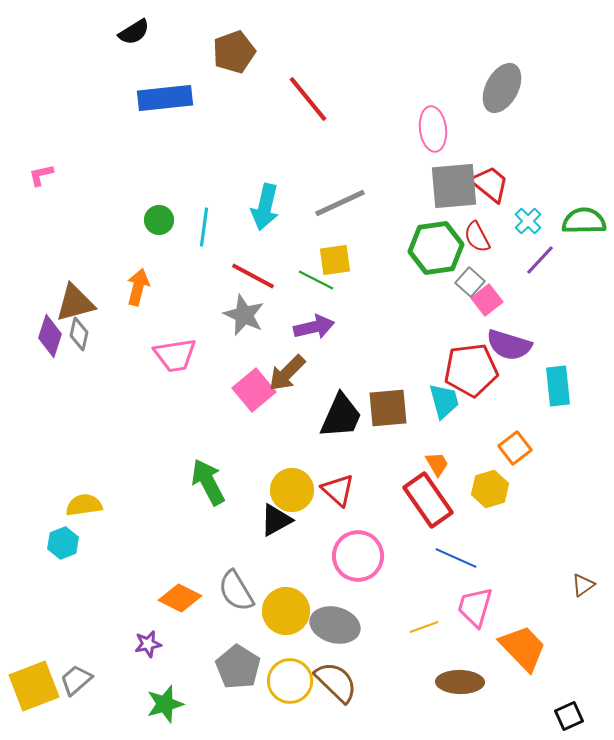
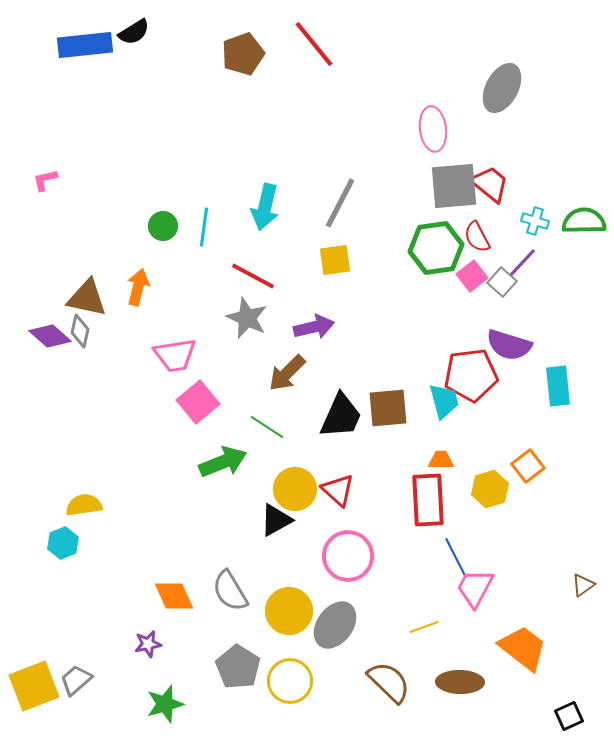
brown pentagon at (234, 52): moved 9 px right, 2 px down
blue rectangle at (165, 98): moved 80 px left, 53 px up
red line at (308, 99): moved 6 px right, 55 px up
pink L-shape at (41, 175): moved 4 px right, 5 px down
gray line at (340, 203): rotated 38 degrees counterclockwise
green circle at (159, 220): moved 4 px right, 6 px down
cyan cross at (528, 221): moved 7 px right; rotated 28 degrees counterclockwise
purple line at (540, 260): moved 18 px left, 3 px down
green line at (316, 280): moved 49 px left, 147 px down; rotated 6 degrees clockwise
gray square at (470, 282): moved 32 px right
pink square at (487, 300): moved 15 px left, 24 px up
brown triangle at (75, 303): moved 12 px right, 5 px up; rotated 27 degrees clockwise
gray star at (244, 315): moved 3 px right, 3 px down
gray diamond at (79, 334): moved 1 px right, 3 px up
purple diamond at (50, 336): rotated 66 degrees counterclockwise
red pentagon at (471, 370): moved 5 px down
pink square at (254, 390): moved 56 px left, 12 px down
orange square at (515, 448): moved 13 px right, 18 px down
orange trapezoid at (437, 464): moved 4 px right, 4 px up; rotated 60 degrees counterclockwise
green arrow at (208, 482): moved 15 px right, 20 px up; rotated 96 degrees clockwise
yellow circle at (292, 490): moved 3 px right, 1 px up
red rectangle at (428, 500): rotated 32 degrees clockwise
pink circle at (358, 556): moved 10 px left
blue line at (456, 558): rotated 39 degrees clockwise
gray semicircle at (236, 591): moved 6 px left
orange diamond at (180, 598): moved 6 px left, 2 px up; rotated 39 degrees clockwise
pink trapezoid at (475, 607): moved 19 px up; rotated 12 degrees clockwise
yellow circle at (286, 611): moved 3 px right
gray ellipse at (335, 625): rotated 69 degrees counterclockwise
orange trapezoid at (523, 648): rotated 8 degrees counterclockwise
brown semicircle at (336, 682): moved 53 px right
